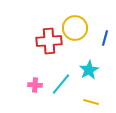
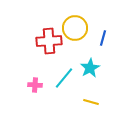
blue line: moved 2 px left
cyan star: moved 1 px right, 2 px up
cyan line: moved 3 px right, 6 px up
